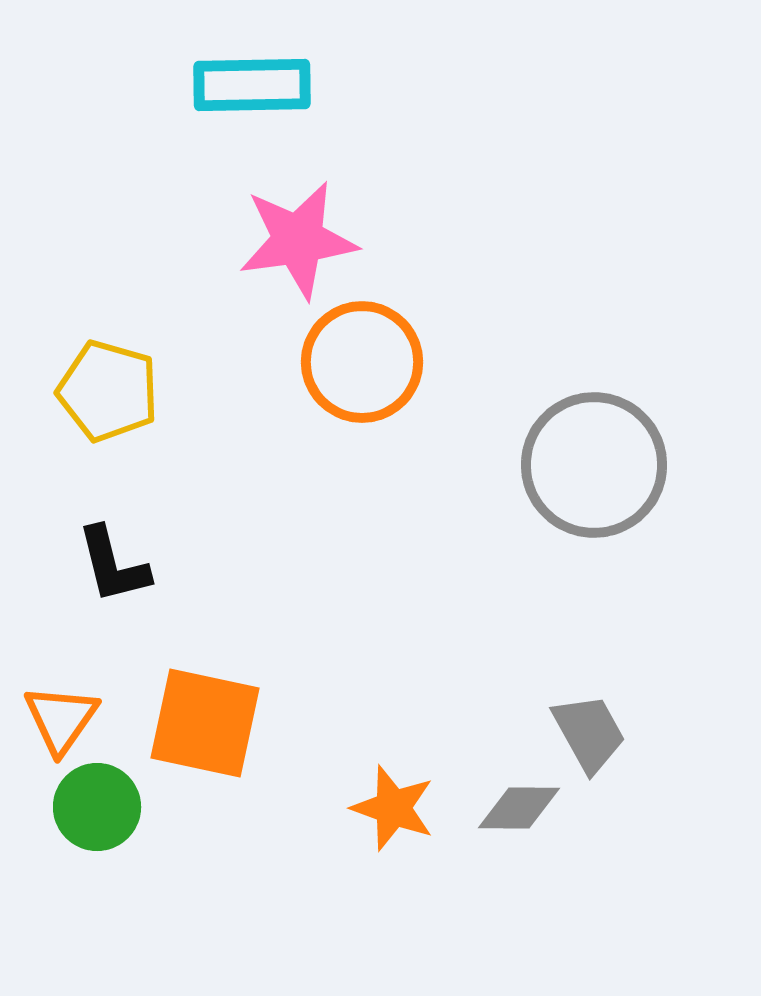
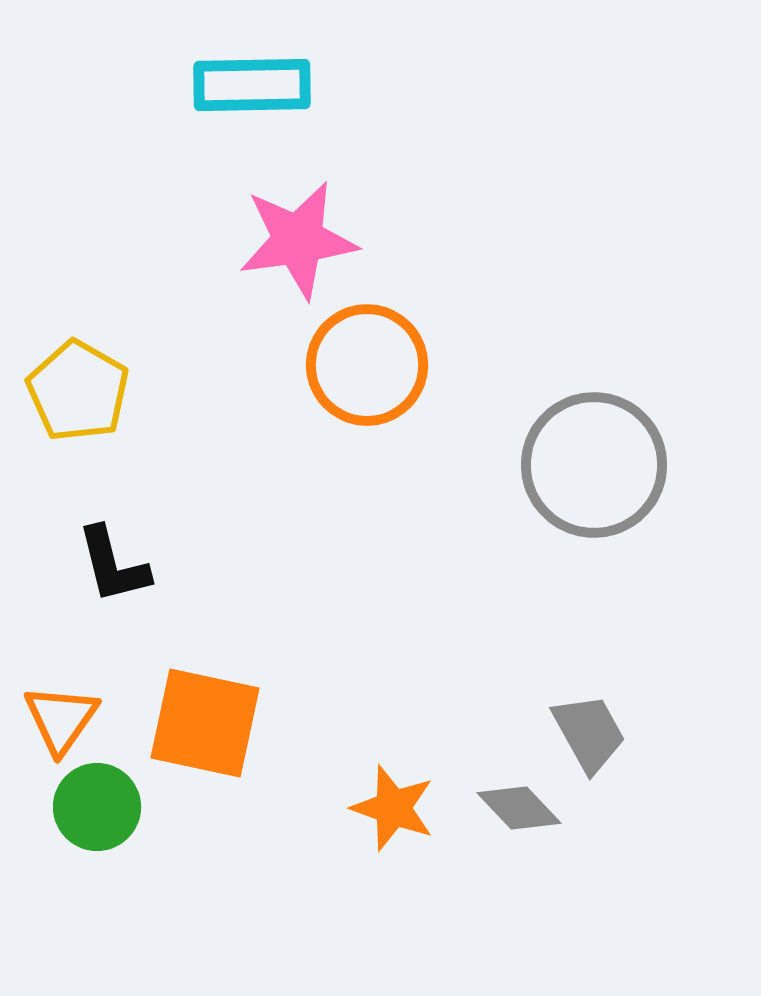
orange circle: moved 5 px right, 3 px down
yellow pentagon: moved 30 px left; rotated 14 degrees clockwise
gray diamond: rotated 46 degrees clockwise
